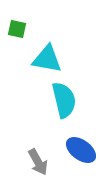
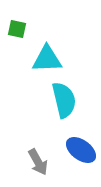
cyan triangle: rotated 12 degrees counterclockwise
